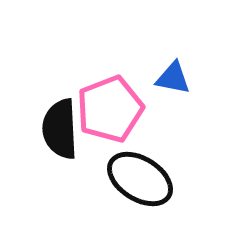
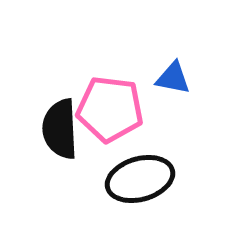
pink pentagon: rotated 28 degrees clockwise
black ellipse: rotated 48 degrees counterclockwise
